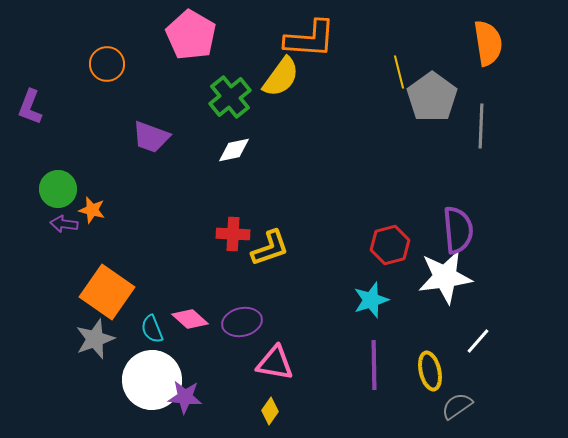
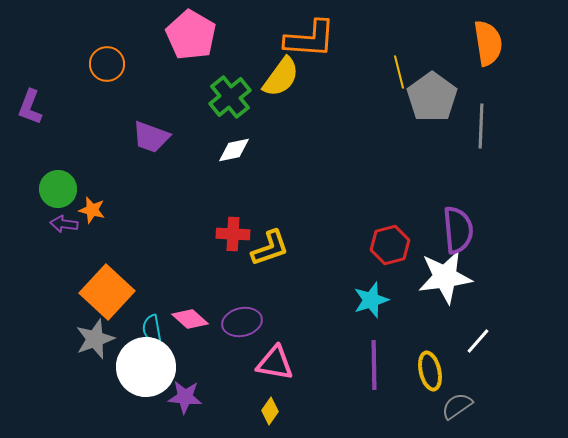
orange square: rotated 8 degrees clockwise
cyan semicircle: rotated 12 degrees clockwise
white circle: moved 6 px left, 13 px up
